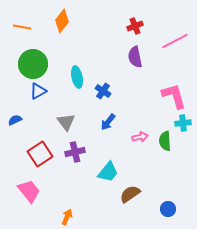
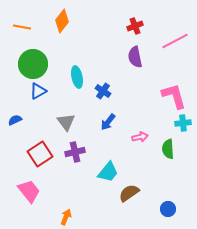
green semicircle: moved 3 px right, 8 px down
brown semicircle: moved 1 px left, 1 px up
orange arrow: moved 1 px left
